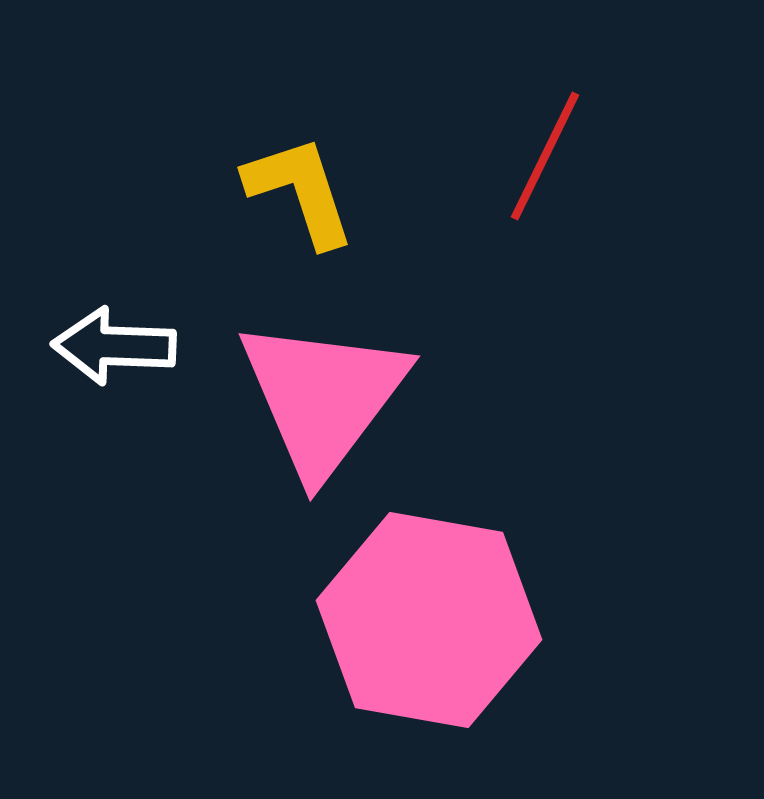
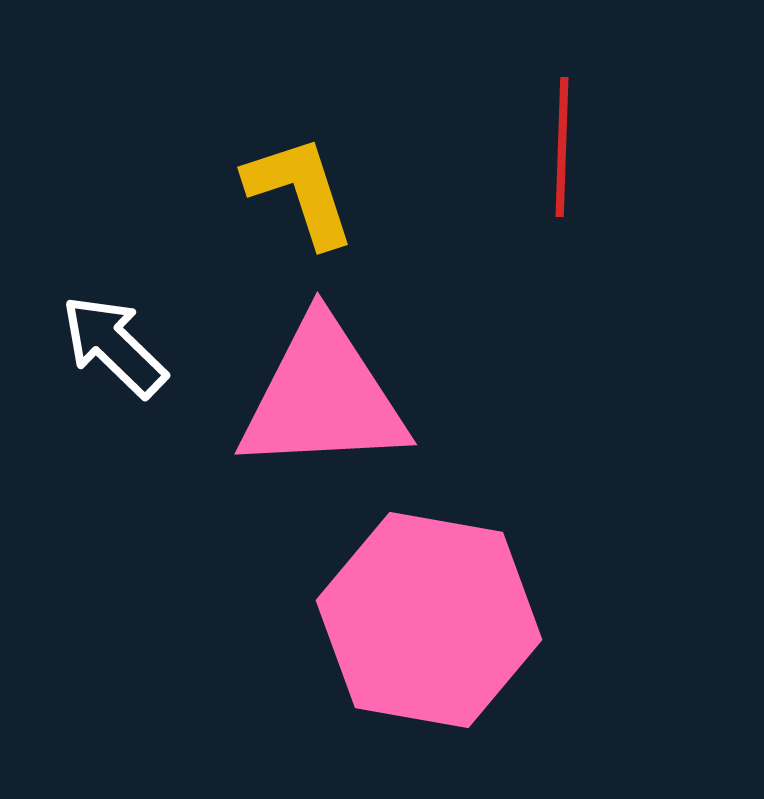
red line: moved 17 px right, 9 px up; rotated 24 degrees counterclockwise
white arrow: rotated 42 degrees clockwise
pink triangle: rotated 50 degrees clockwise
